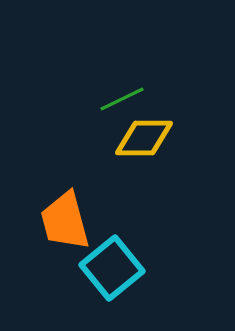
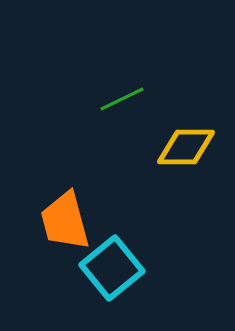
yellow diamond: moved 42 px right, 9 px down
